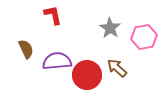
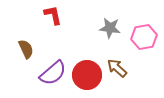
gray star: rotated 25 degrees counterclockwise
purple semicircle: moved 4 px left, 12 px down; rotated 144 degrees clockwise
